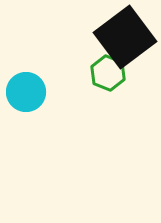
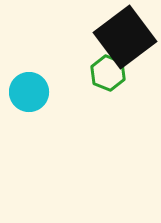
cyan circle: moved 3 px right
